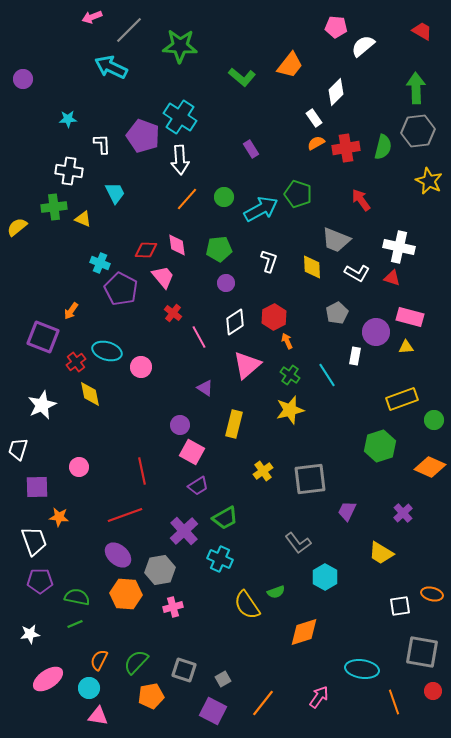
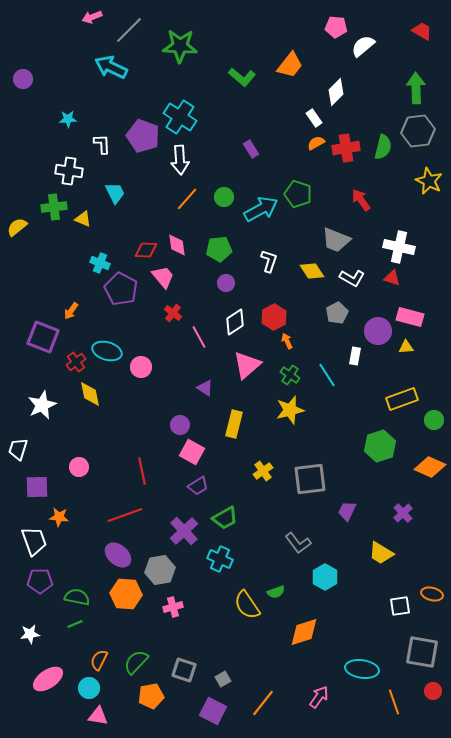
yellow diamond at (312, 267): moved 4 px down; rotated 30 degrees counterclockwise
white L-shape at (357, 273): moved 5 px left, 5 px down
purple circle at (376, 332): moved 2 px right, 1 px up
